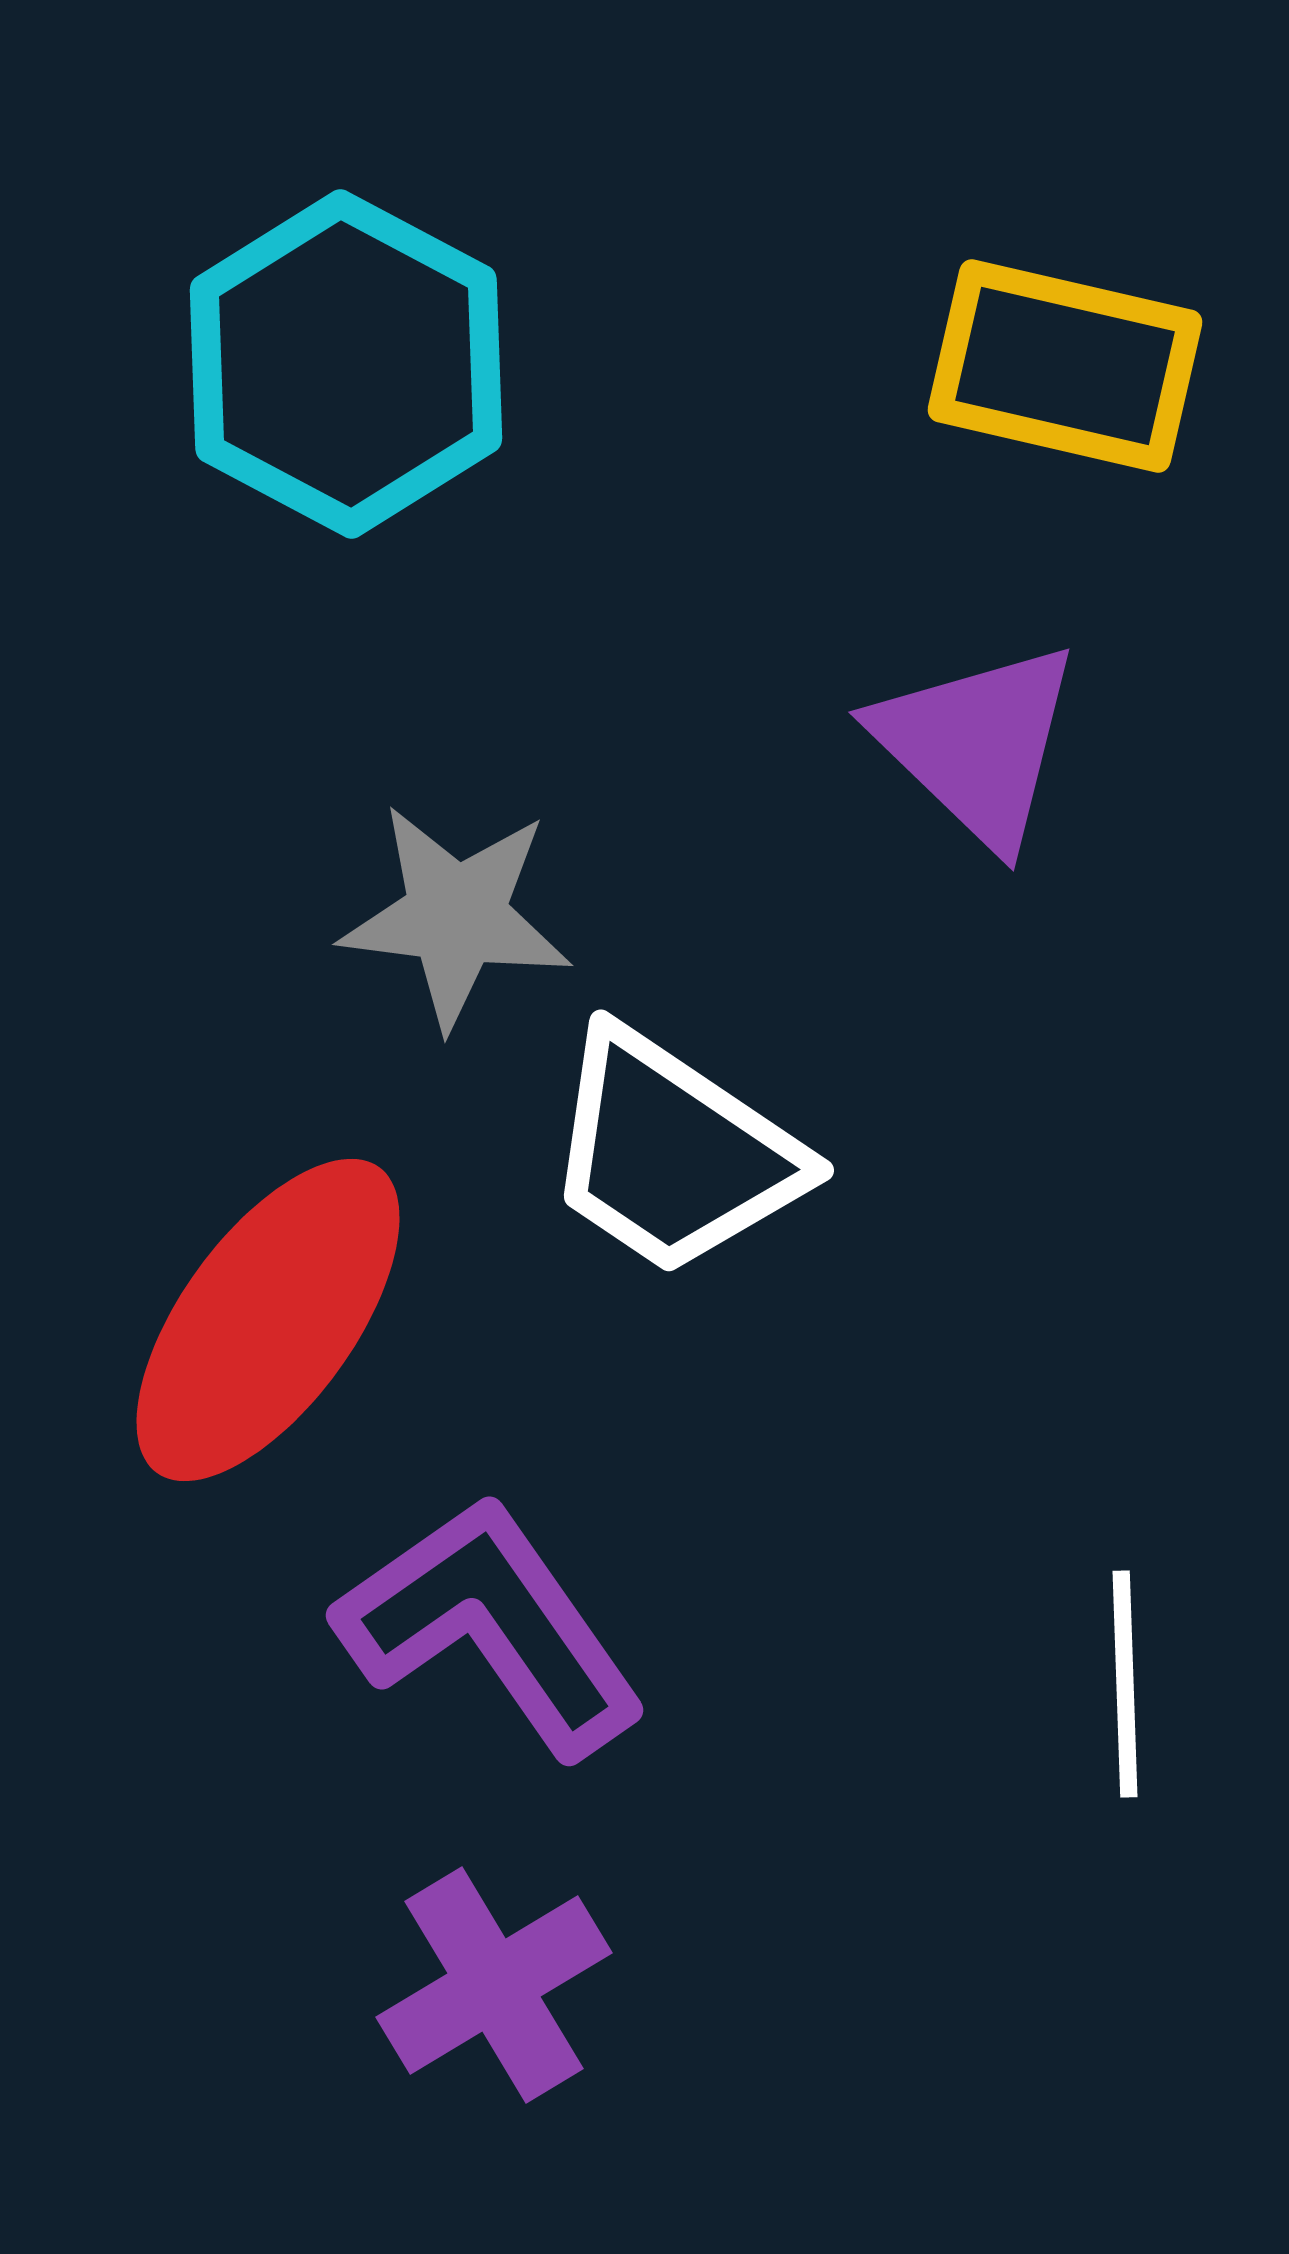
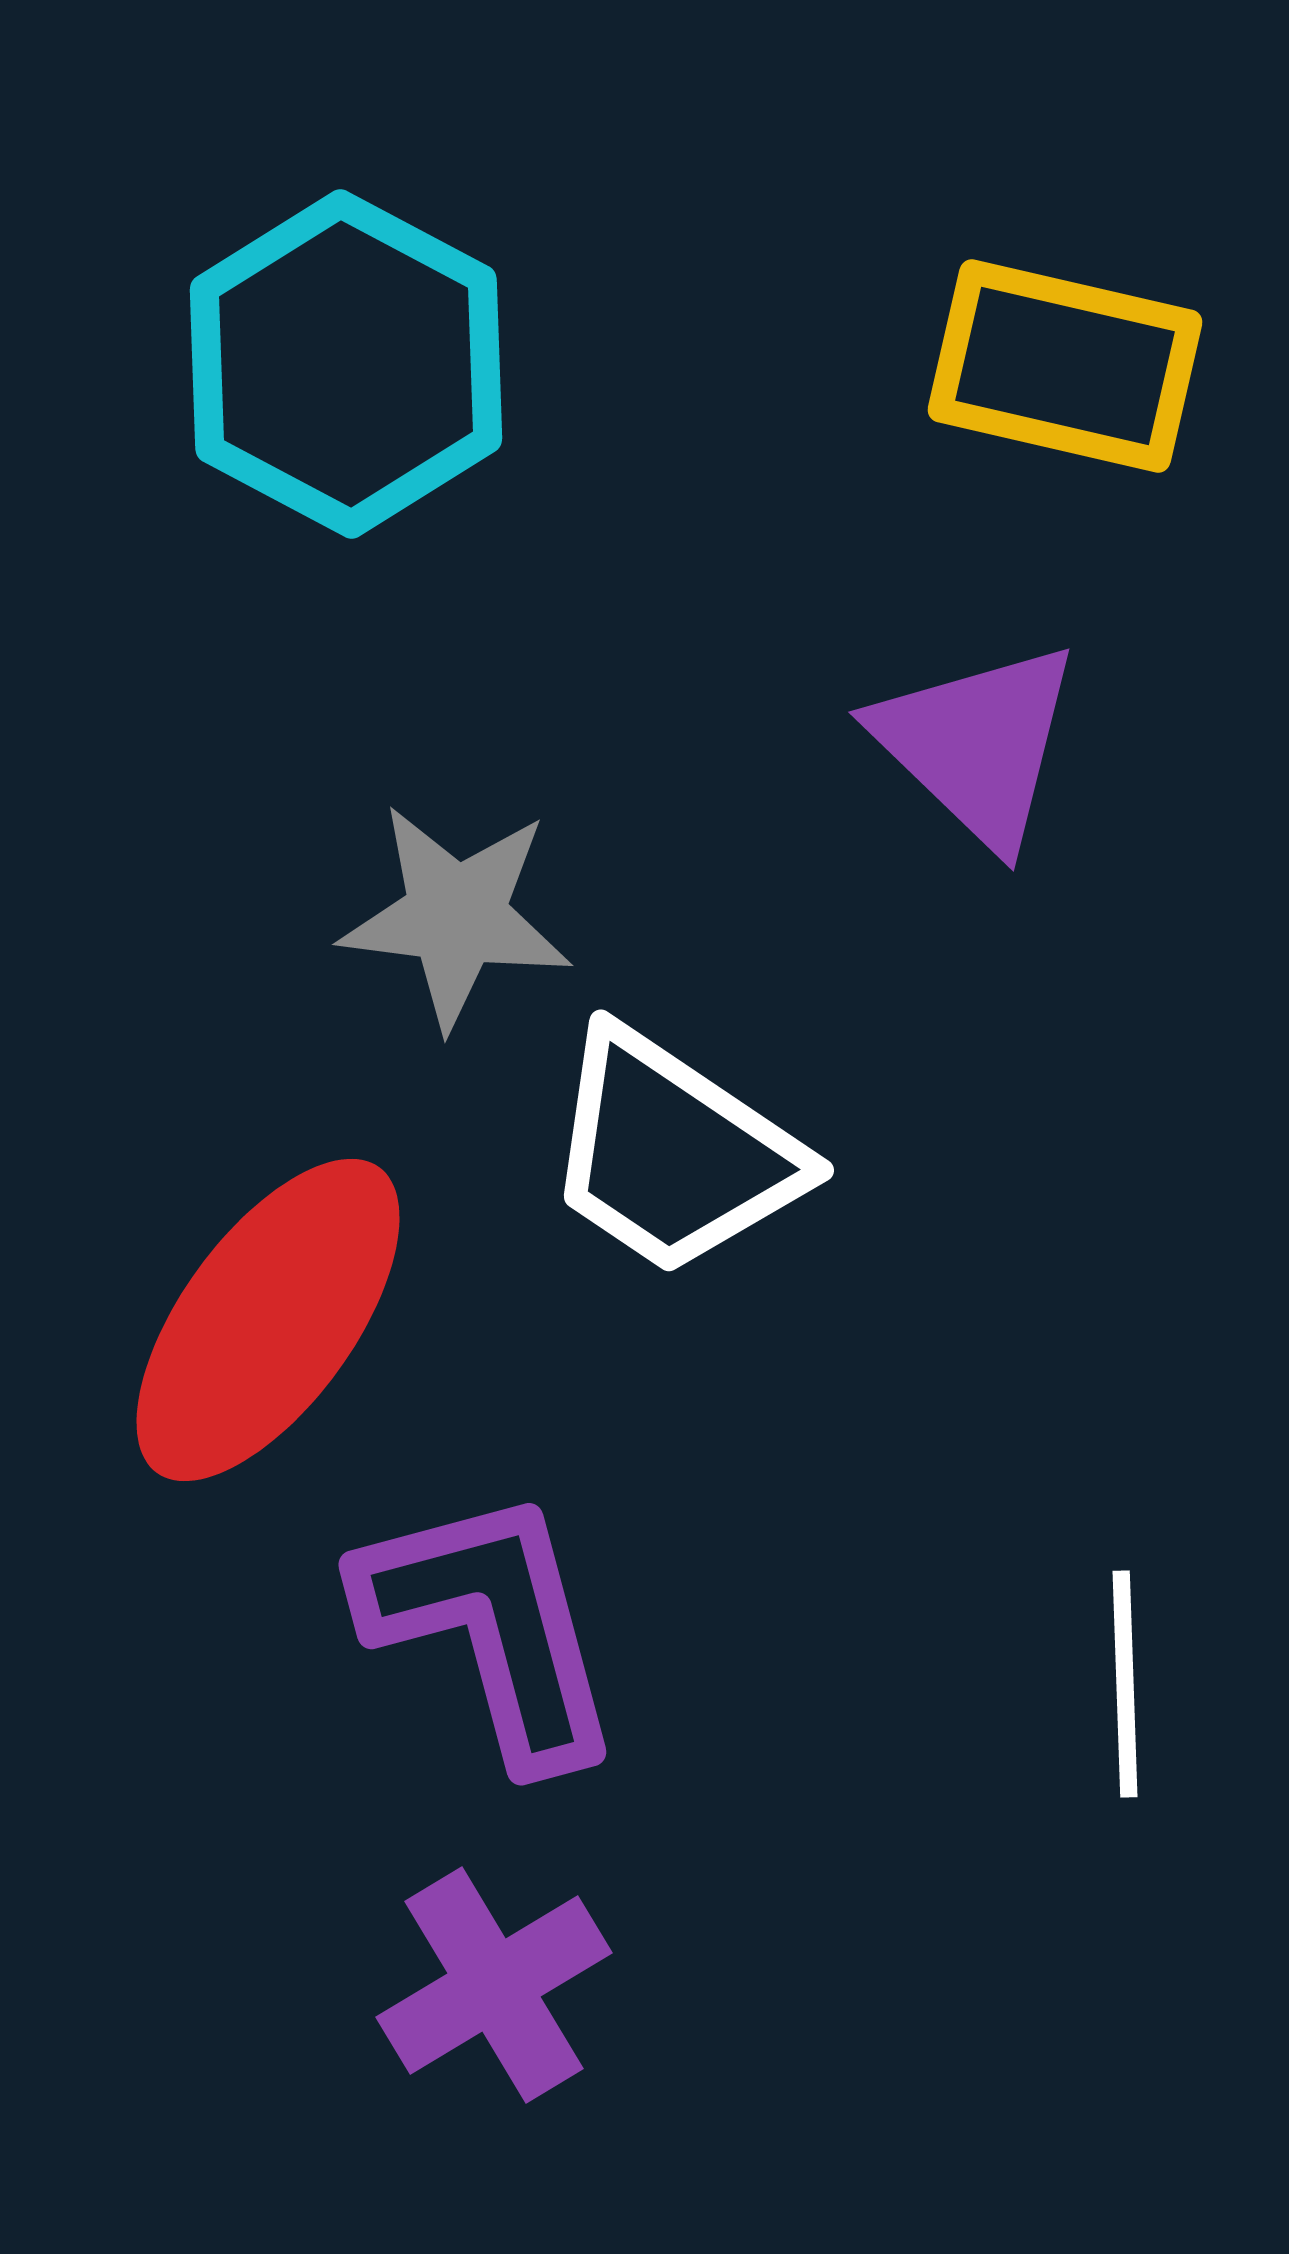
purple L-shape: rotated 20 degrees clockwise
